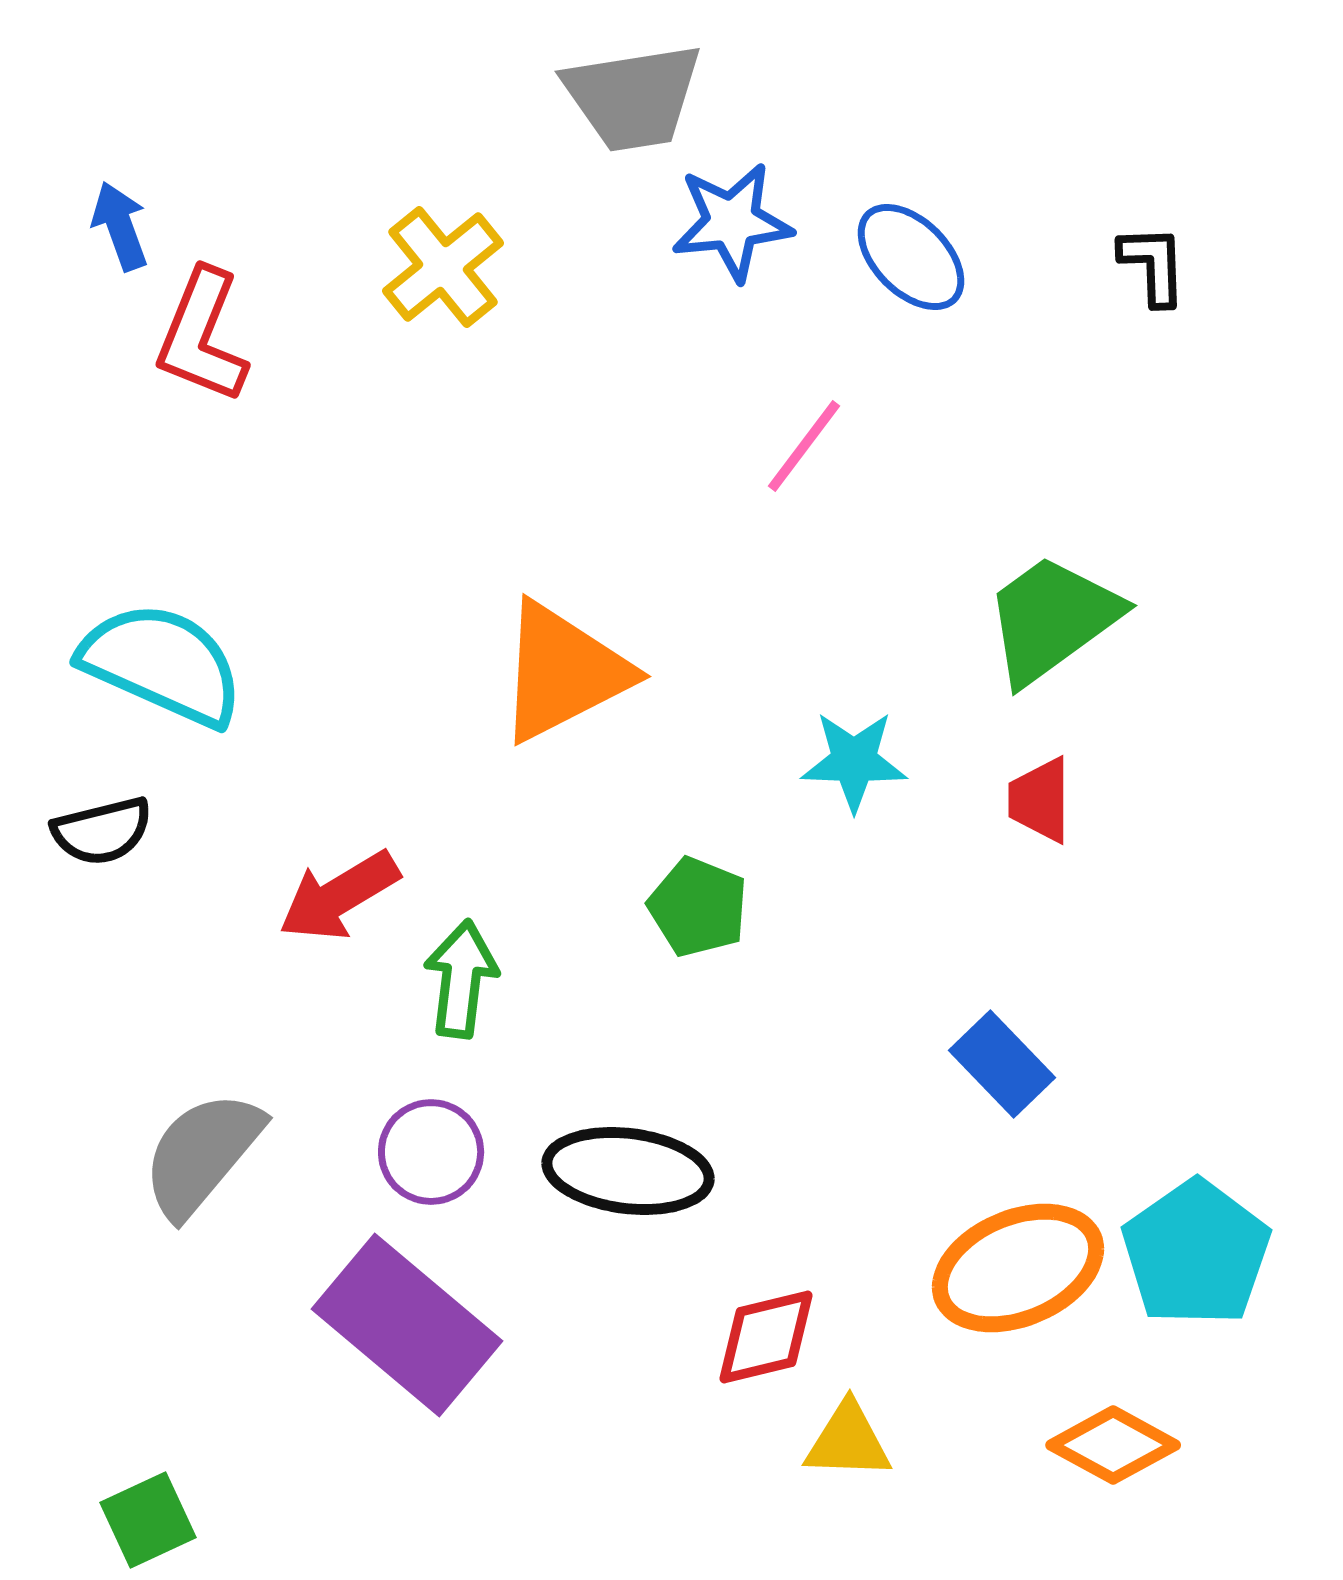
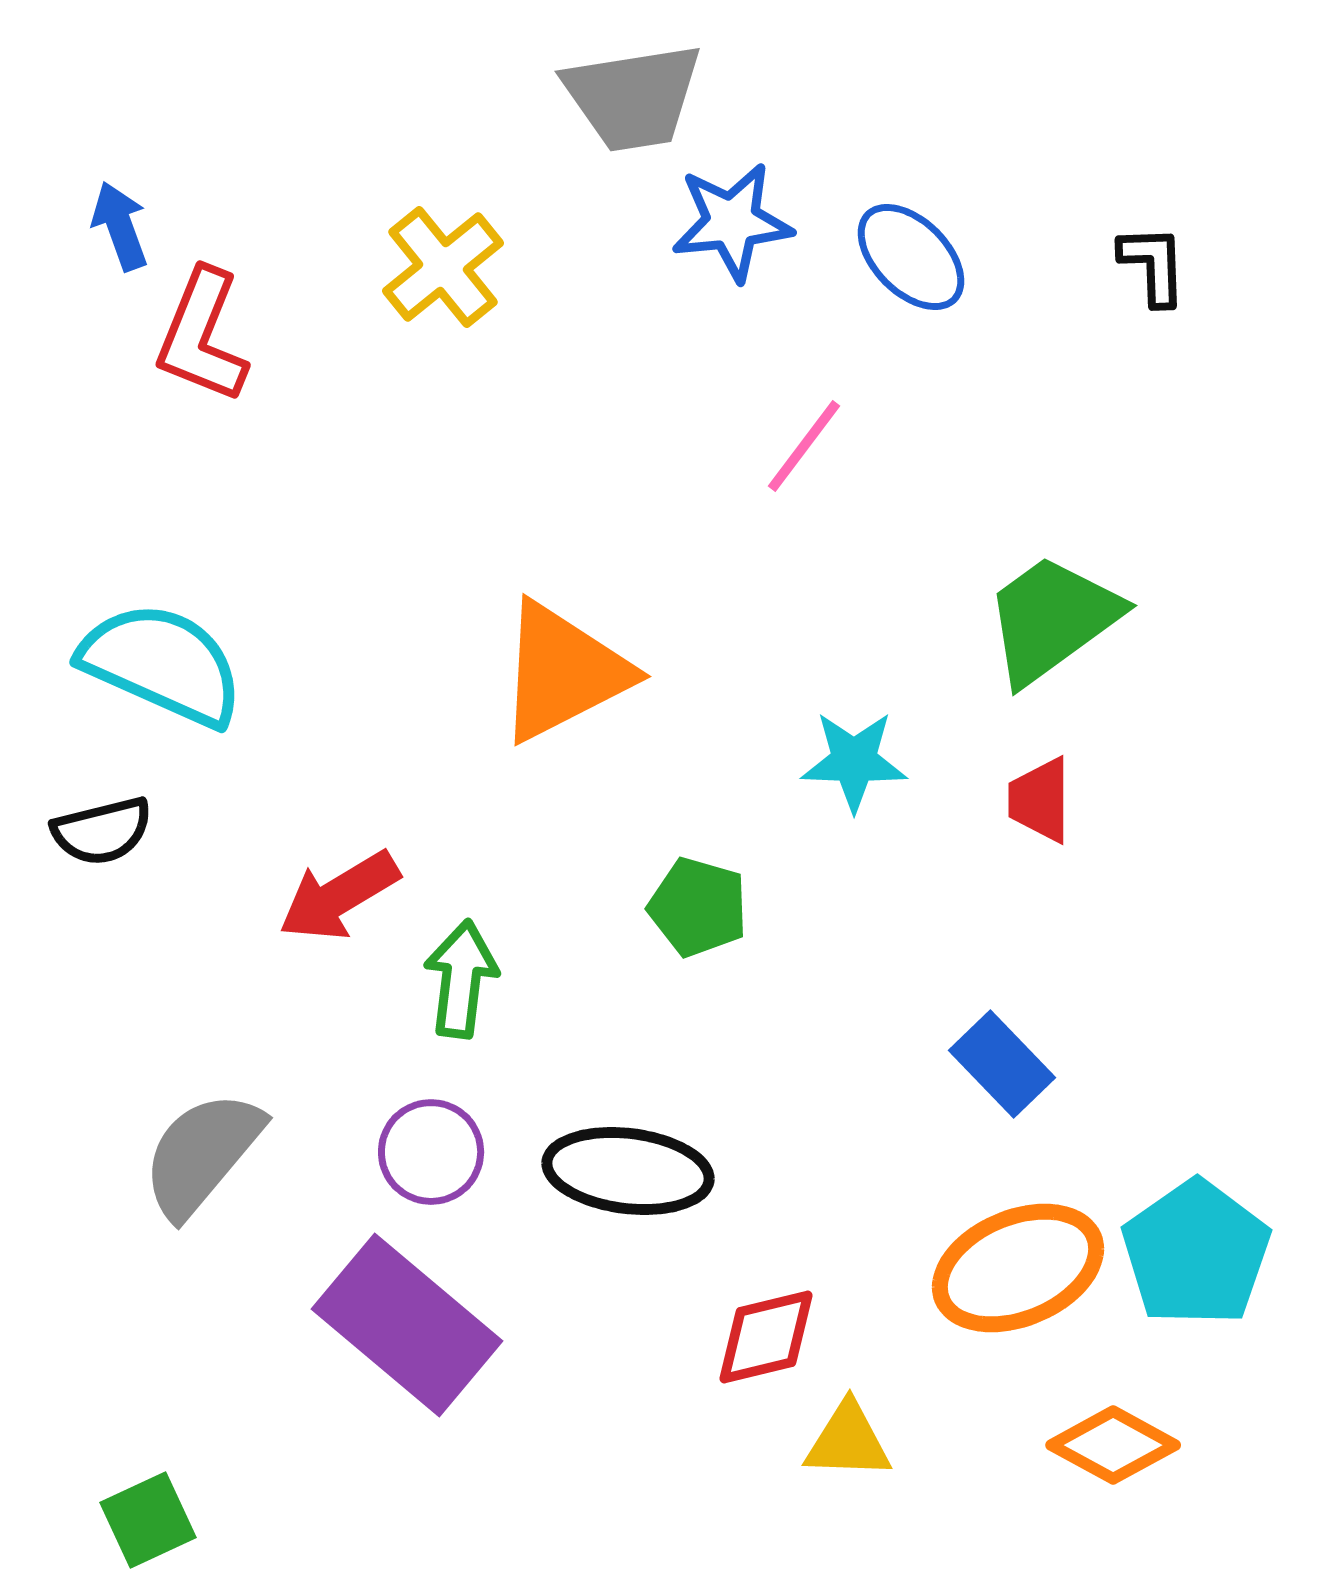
green pentagon: rotated 6 degrees counterclockwise
